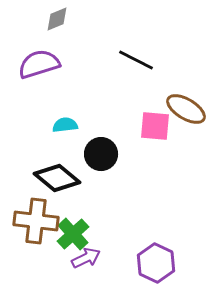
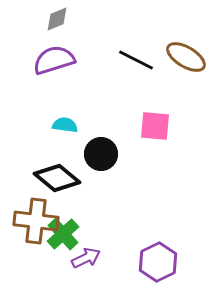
purple semicircle: moved 15 px right, 4 px up
brown ellipse: moved 52 px up
cyan semicircle: rotated 15 degrees clockwise
green cross: moved 10 px left
purple hexagon: moved 2 px right, 1 px up; rotated 9 degrees clockwise
